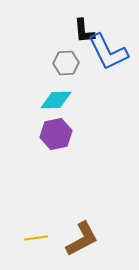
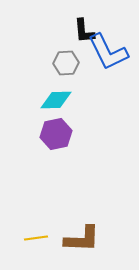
brown L-shape: rotated 30 degrees clockwise
